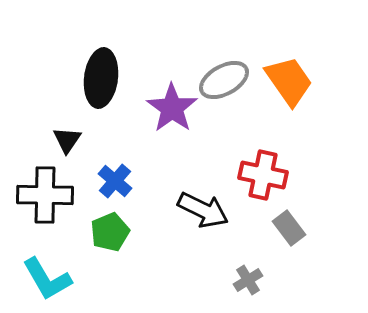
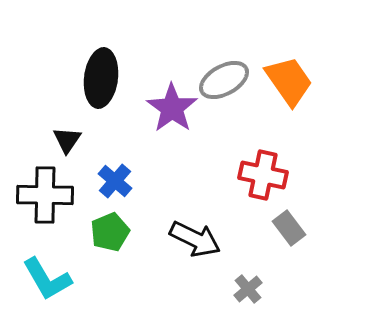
black arrow: moved 8 px left, 29 px down
gray cross: moved 9 px down; rotated 8 degrees counterclockwise
